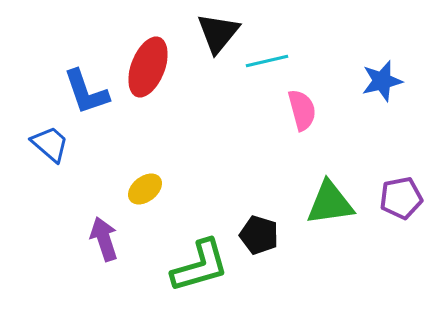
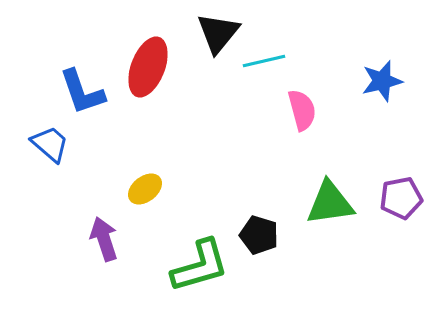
cyan line: moved 3 px left
blue L-shape: moved 4 px left
